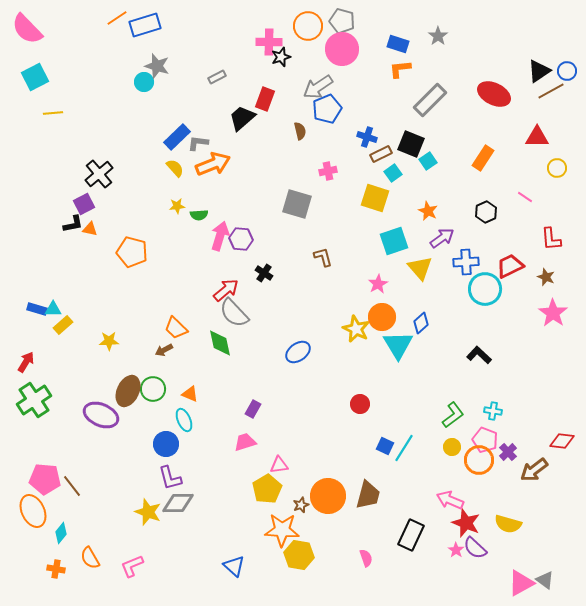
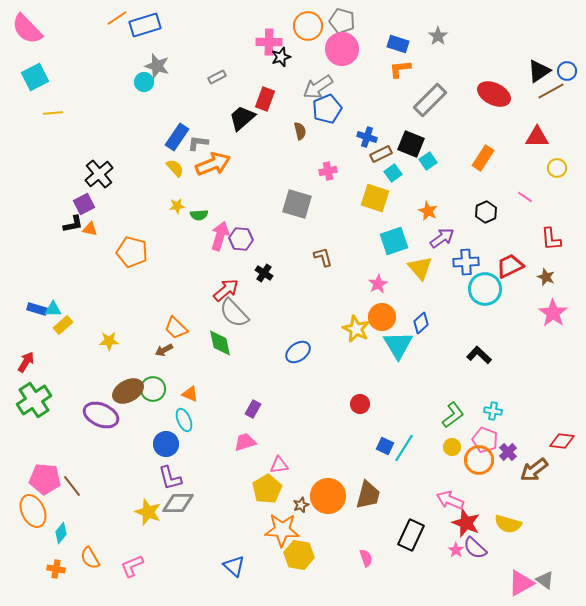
blue rectangle at (177, 137): rotated 12 degrees counterclockwise
brown ellipse at (128, 391): rotated 36 degrees clockwise
